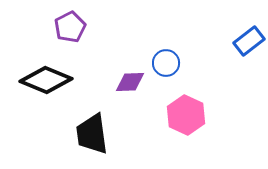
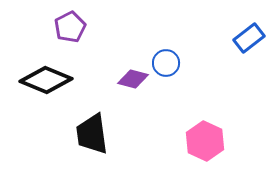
blue rectangle: moved 3 px up
purple diamond: moved 3 px right, 3 px up; rotated 16 degrees clockwise
pink hexagon: moved 19 px right, 26 px down
